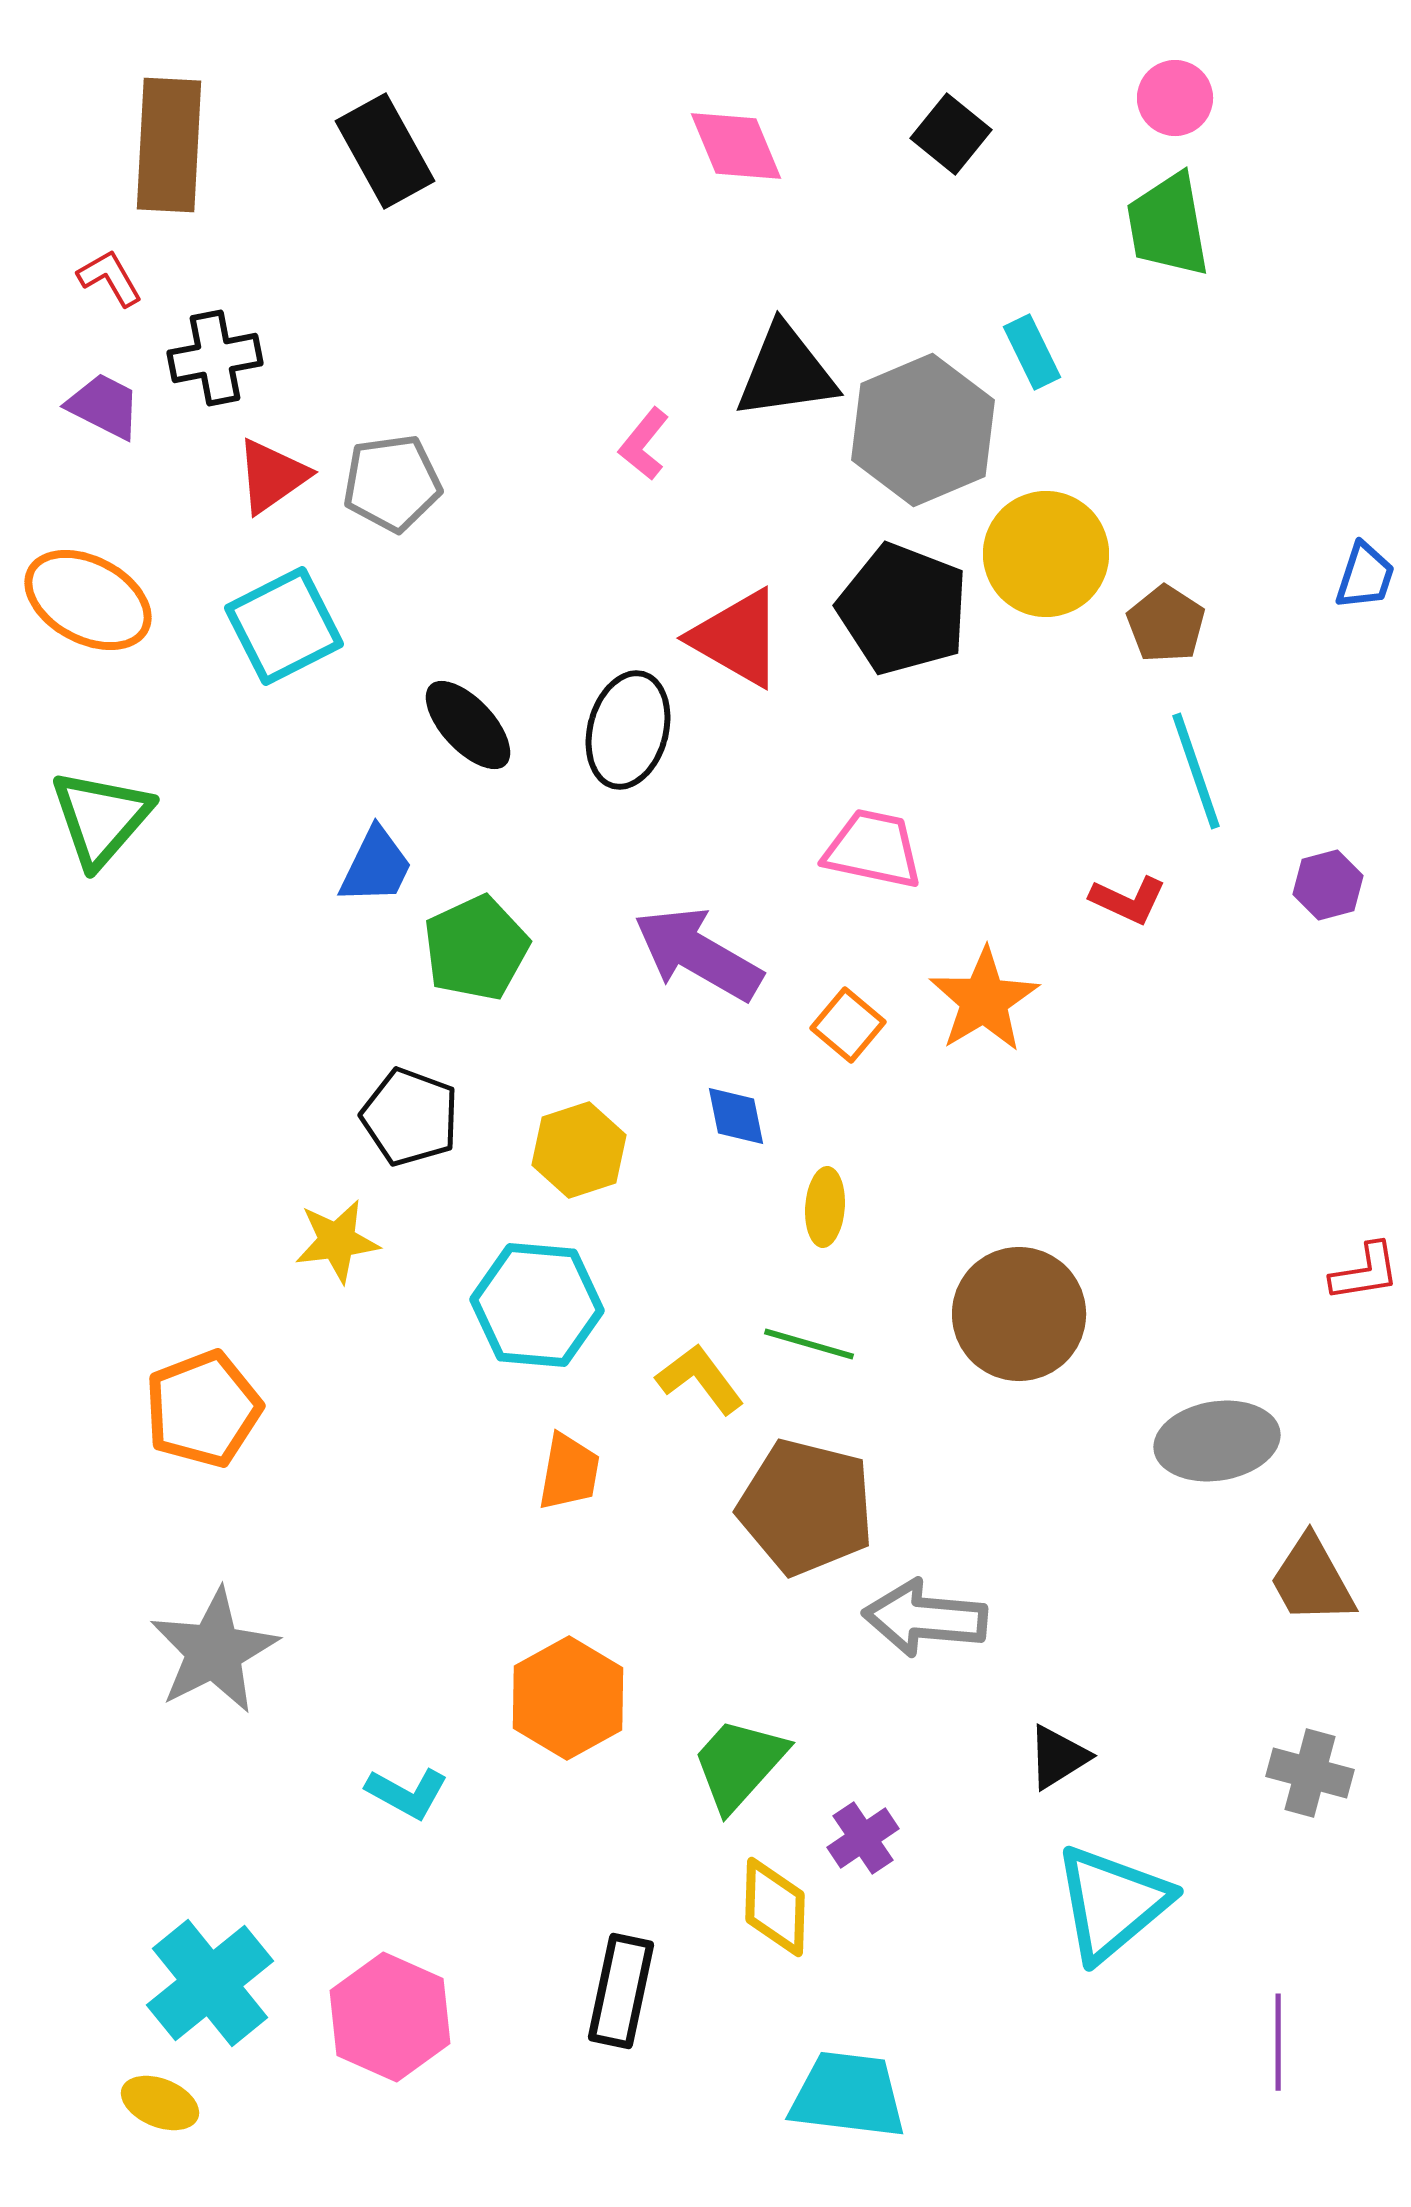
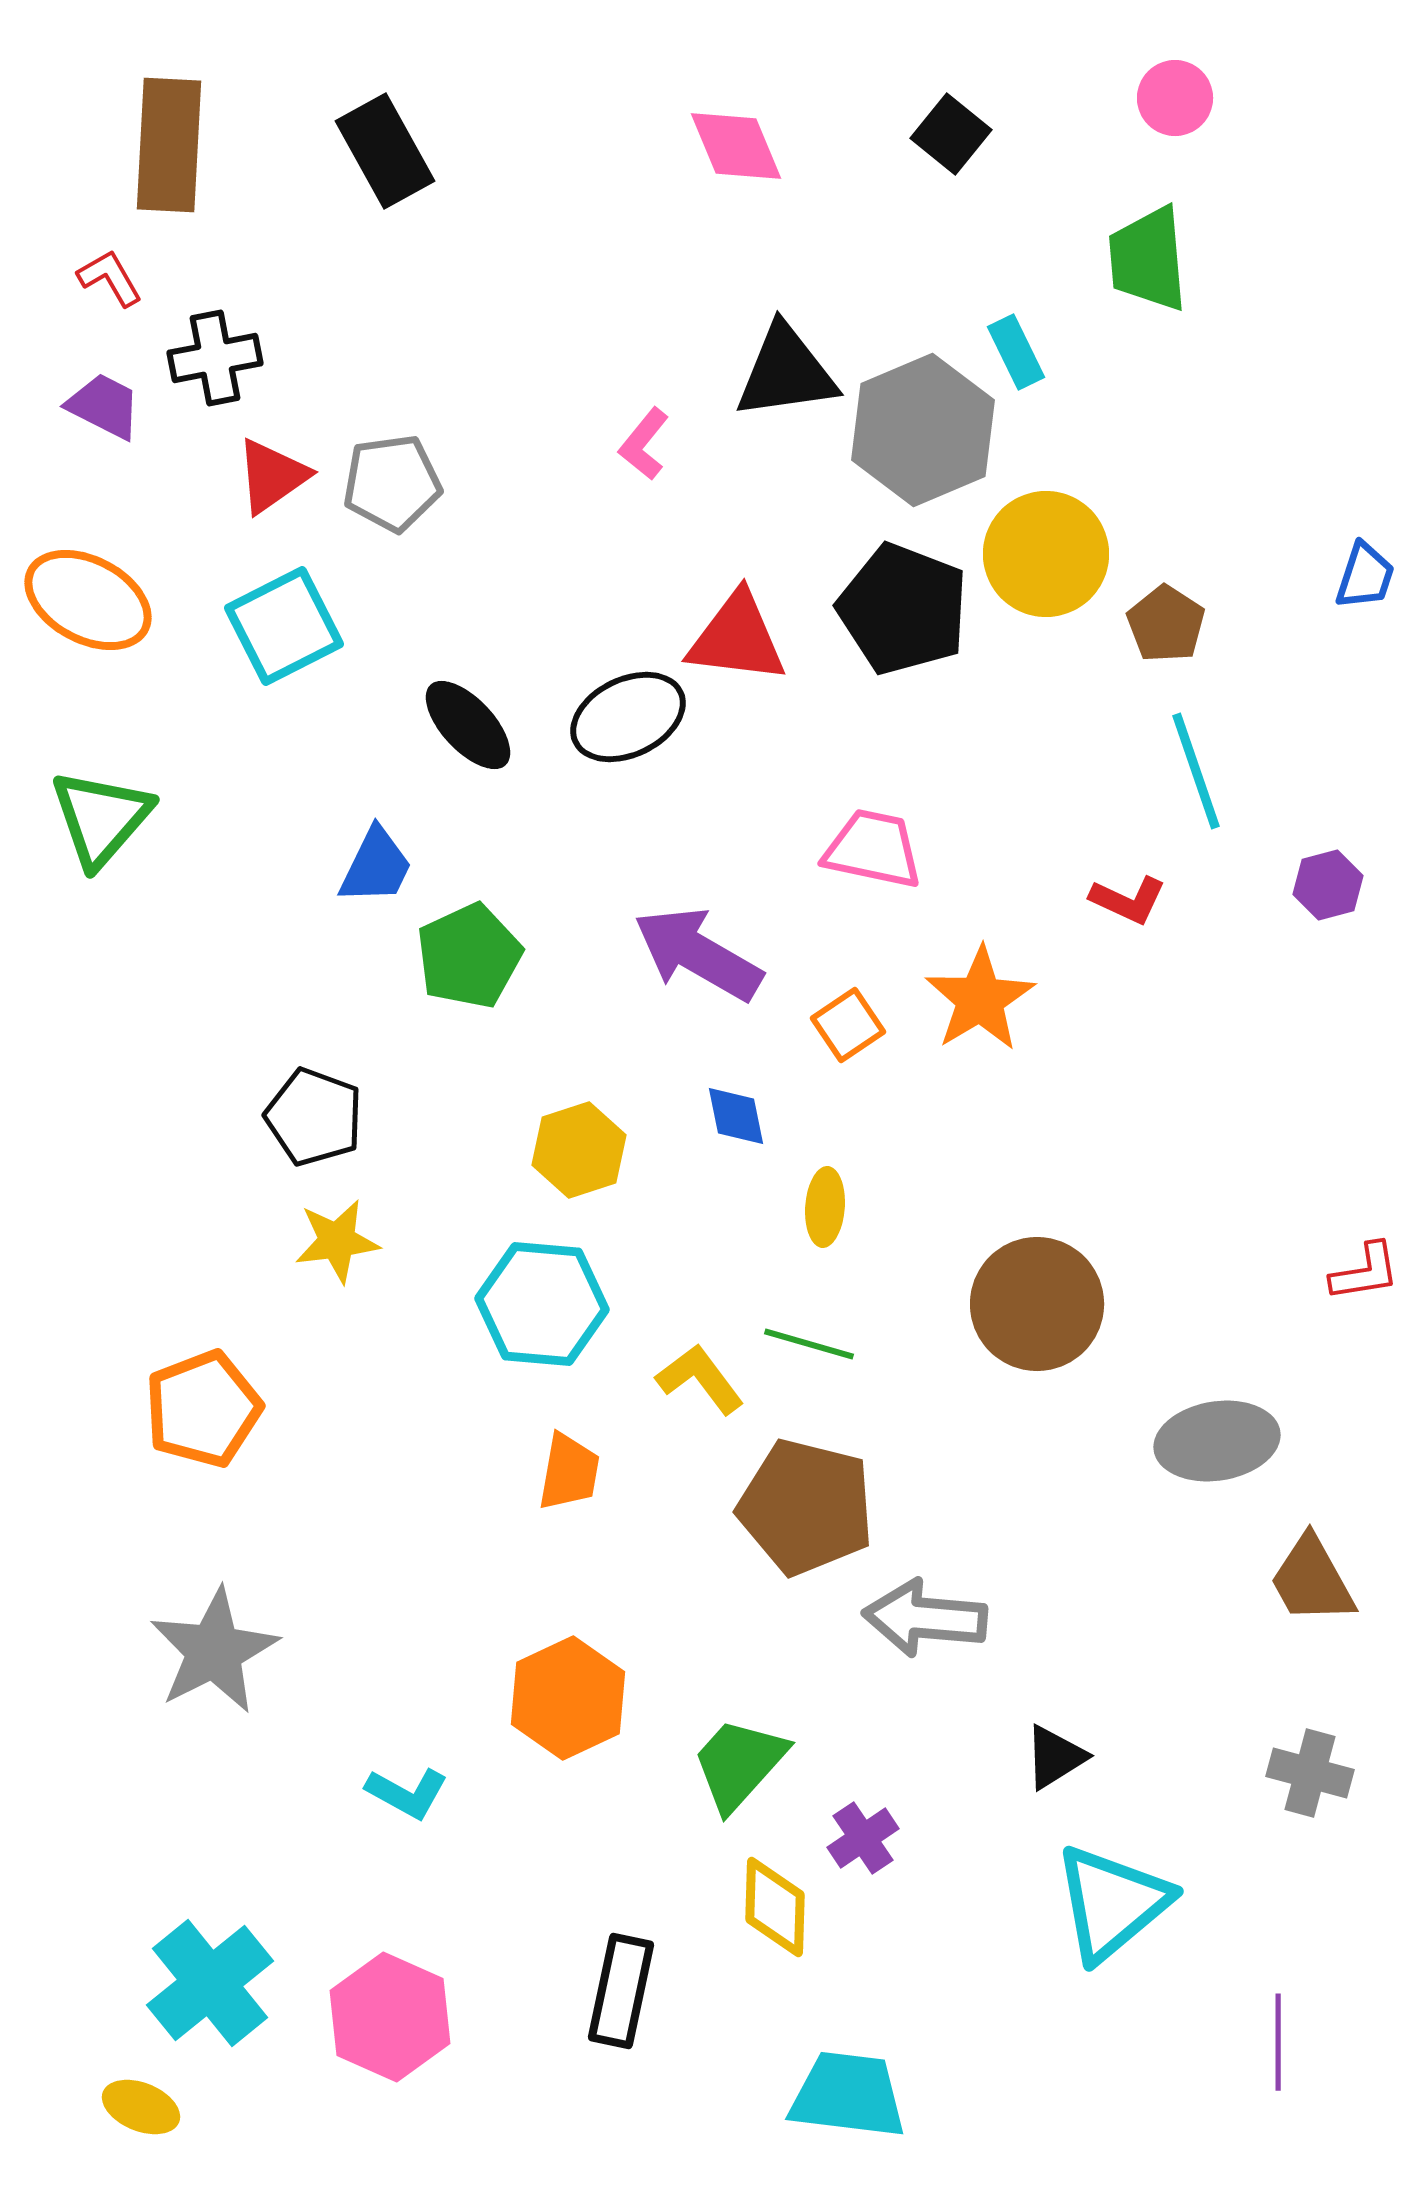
green trapezoid at (1168, 225): moved 20 px left, 34 px down; rotated 5 degrees clockwise
cyan rectangle at (1032, 352): moved 16 px left
red triangle at (737, 638): rotated 23 degrees counterclockwise
black ellipse at (628, 730): moved 13 px up; rotated 49 degrees clockwise
green pentagon at (476, 948): moved 7 px left, 8 px down
orange star at (984, 1000): moved 4 px left, 1 px up
orange square at (848, 1025): rotated 16 degrees clockwise
black pentagon at (410, 1117): moved 96 px left
cyan hexagon at (537, 1305): moved 5 px right, 1 px up
brown circle at (1019, 1314): moved 18 px right, 10 px up
orange hexagon at (568, 1698): rotated 4 degrees clockwise
black triangle at (1058, 1757): moved 3 px left
yellow ellipse at (160, 2103): moved 19 px left, 4 px down
